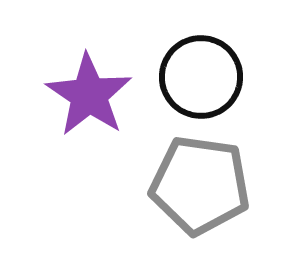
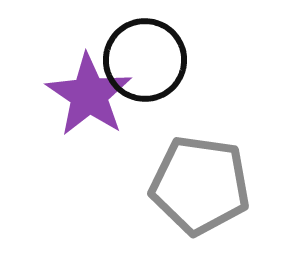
black circle: moved 56 px left, 17 px up
